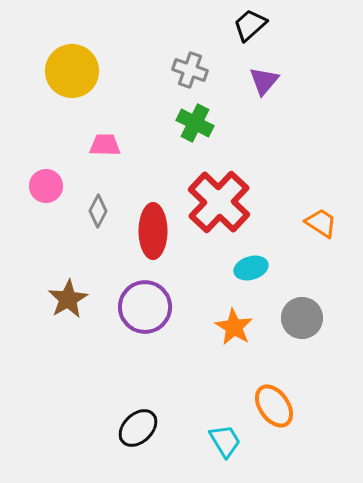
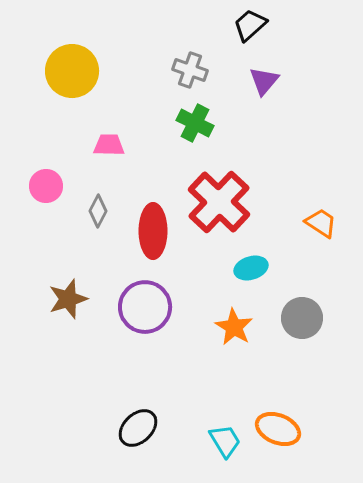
pink trapezoid: moved 4 px right
brown star: rotated 12 degrees clockwise
orange ellipse: moved 4 px right, 23 px down; rotated 33 degrees counterclockwise
